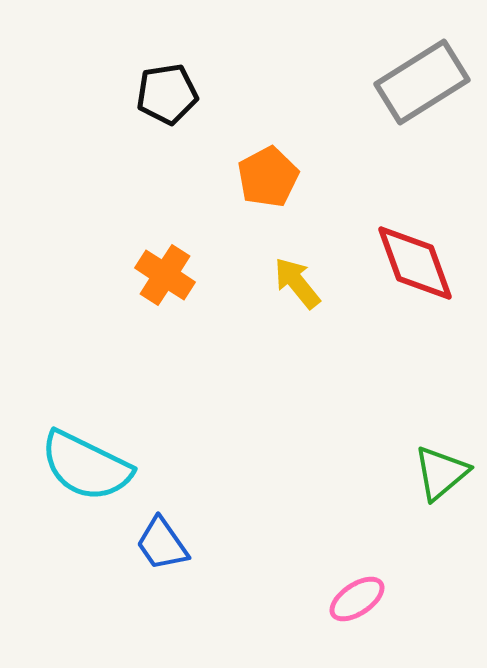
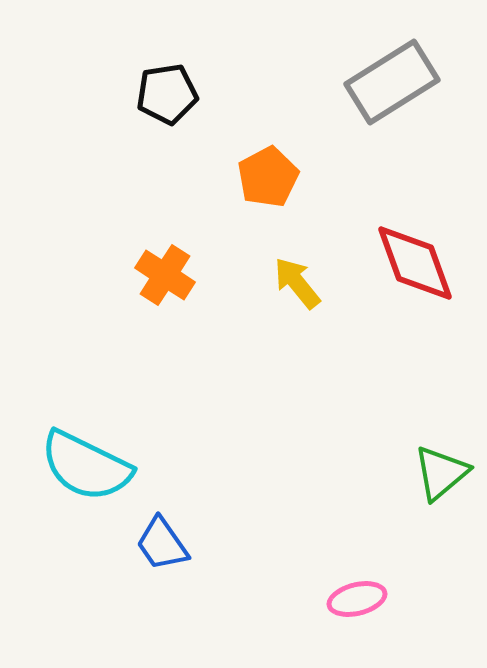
gray rectangle: moved 30 px left
pink ellipse: rotated 20 degrees clockwise
